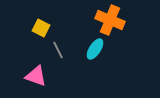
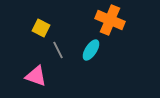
cyan ellipse: moved 4 px left, 1 px down
